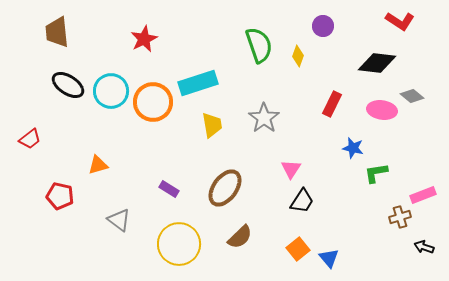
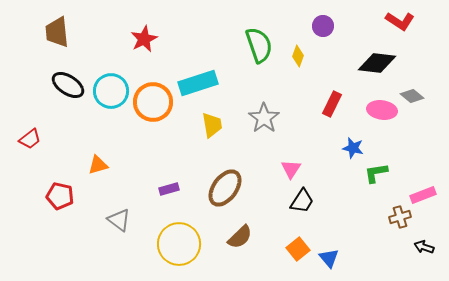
purple rectangle: rotated 48 degrees counterclockwise
